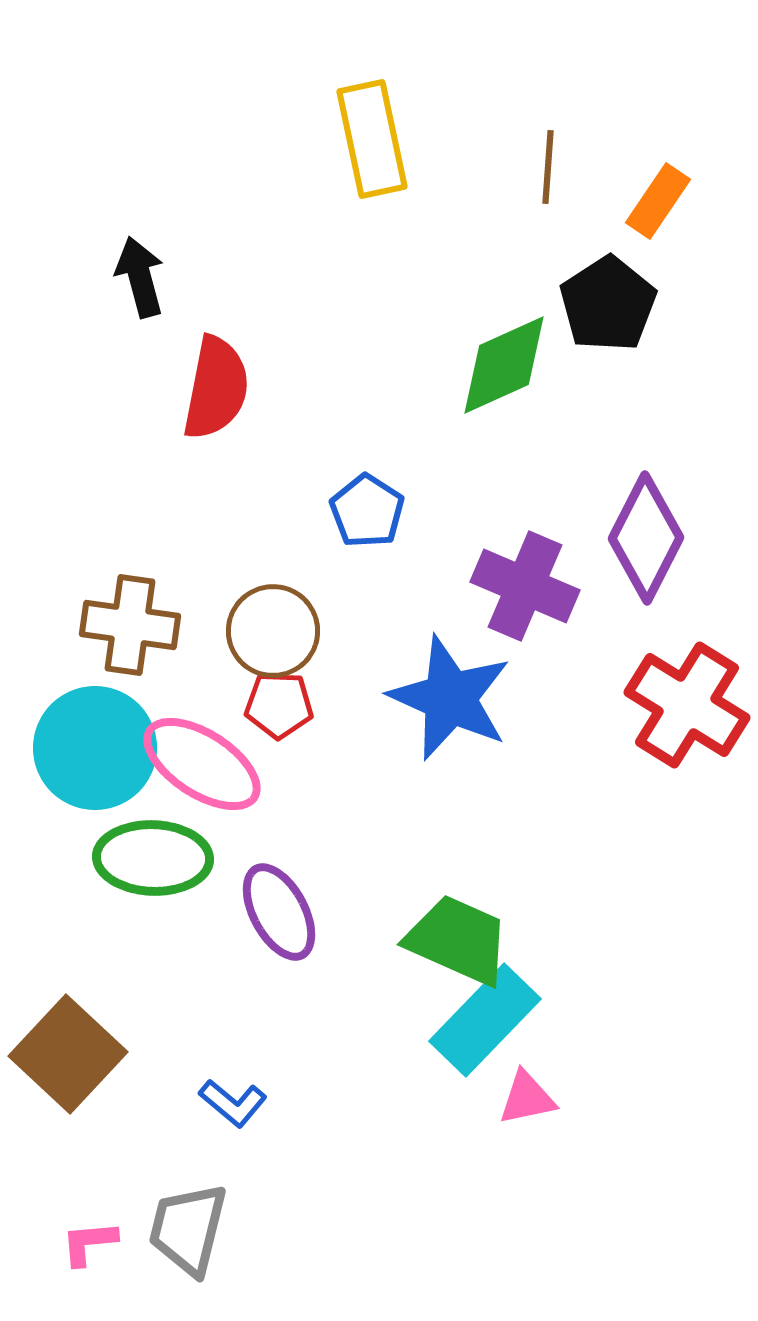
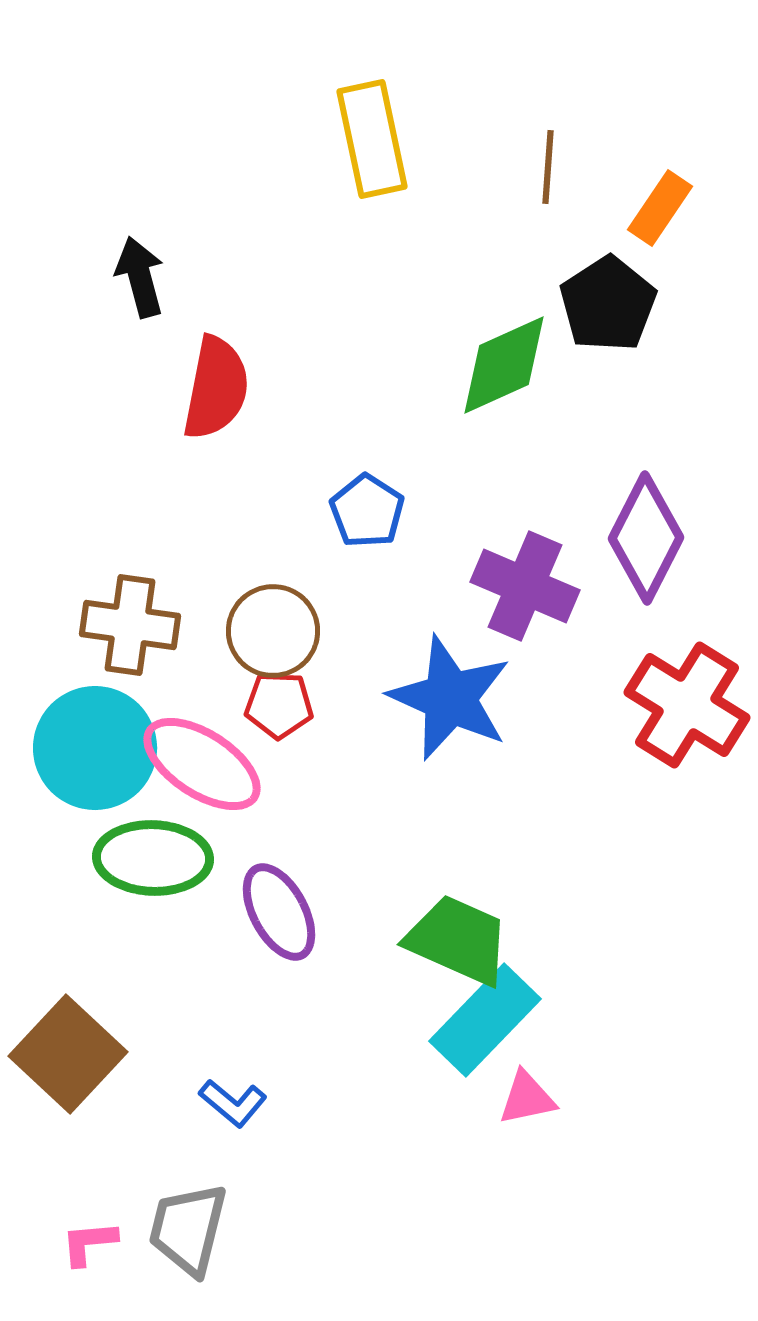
orange rectangle: moved 2 px right, 7 px down
